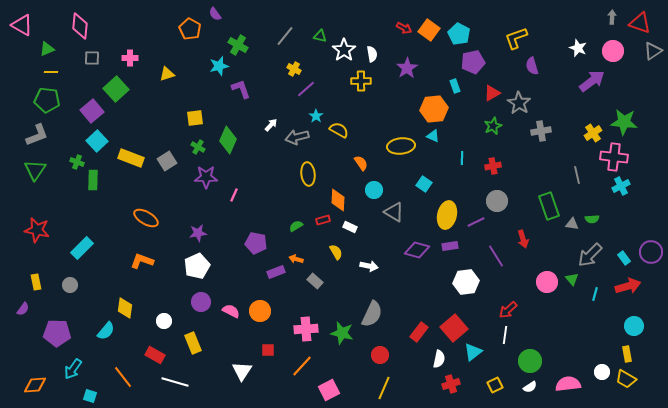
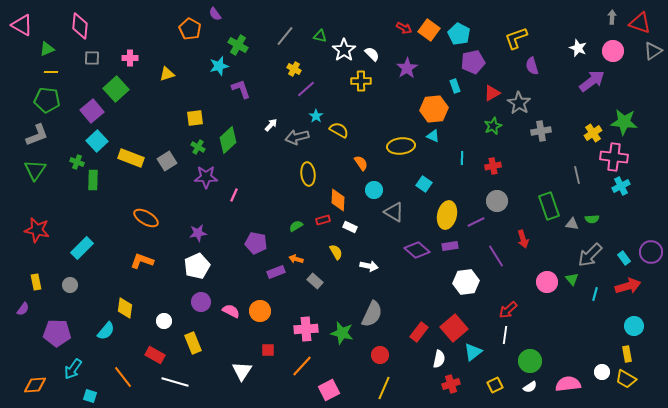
white semicircle at (372, 54): rotated 35 degrees counterclockwise
green diamond at (228, 140): rotated 24 degrees clockwise
purple diamond at (417, 250): rotated 25 degrees clockwise
